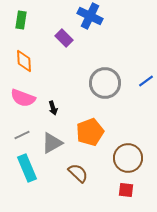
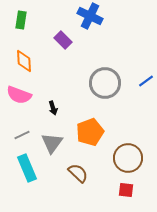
purple rectangle: moved 1 px left, 2 px down
pink semicircle: moved 4 px left, 3 px up
gray triangle: rotated 25 degrees counterclockwise
